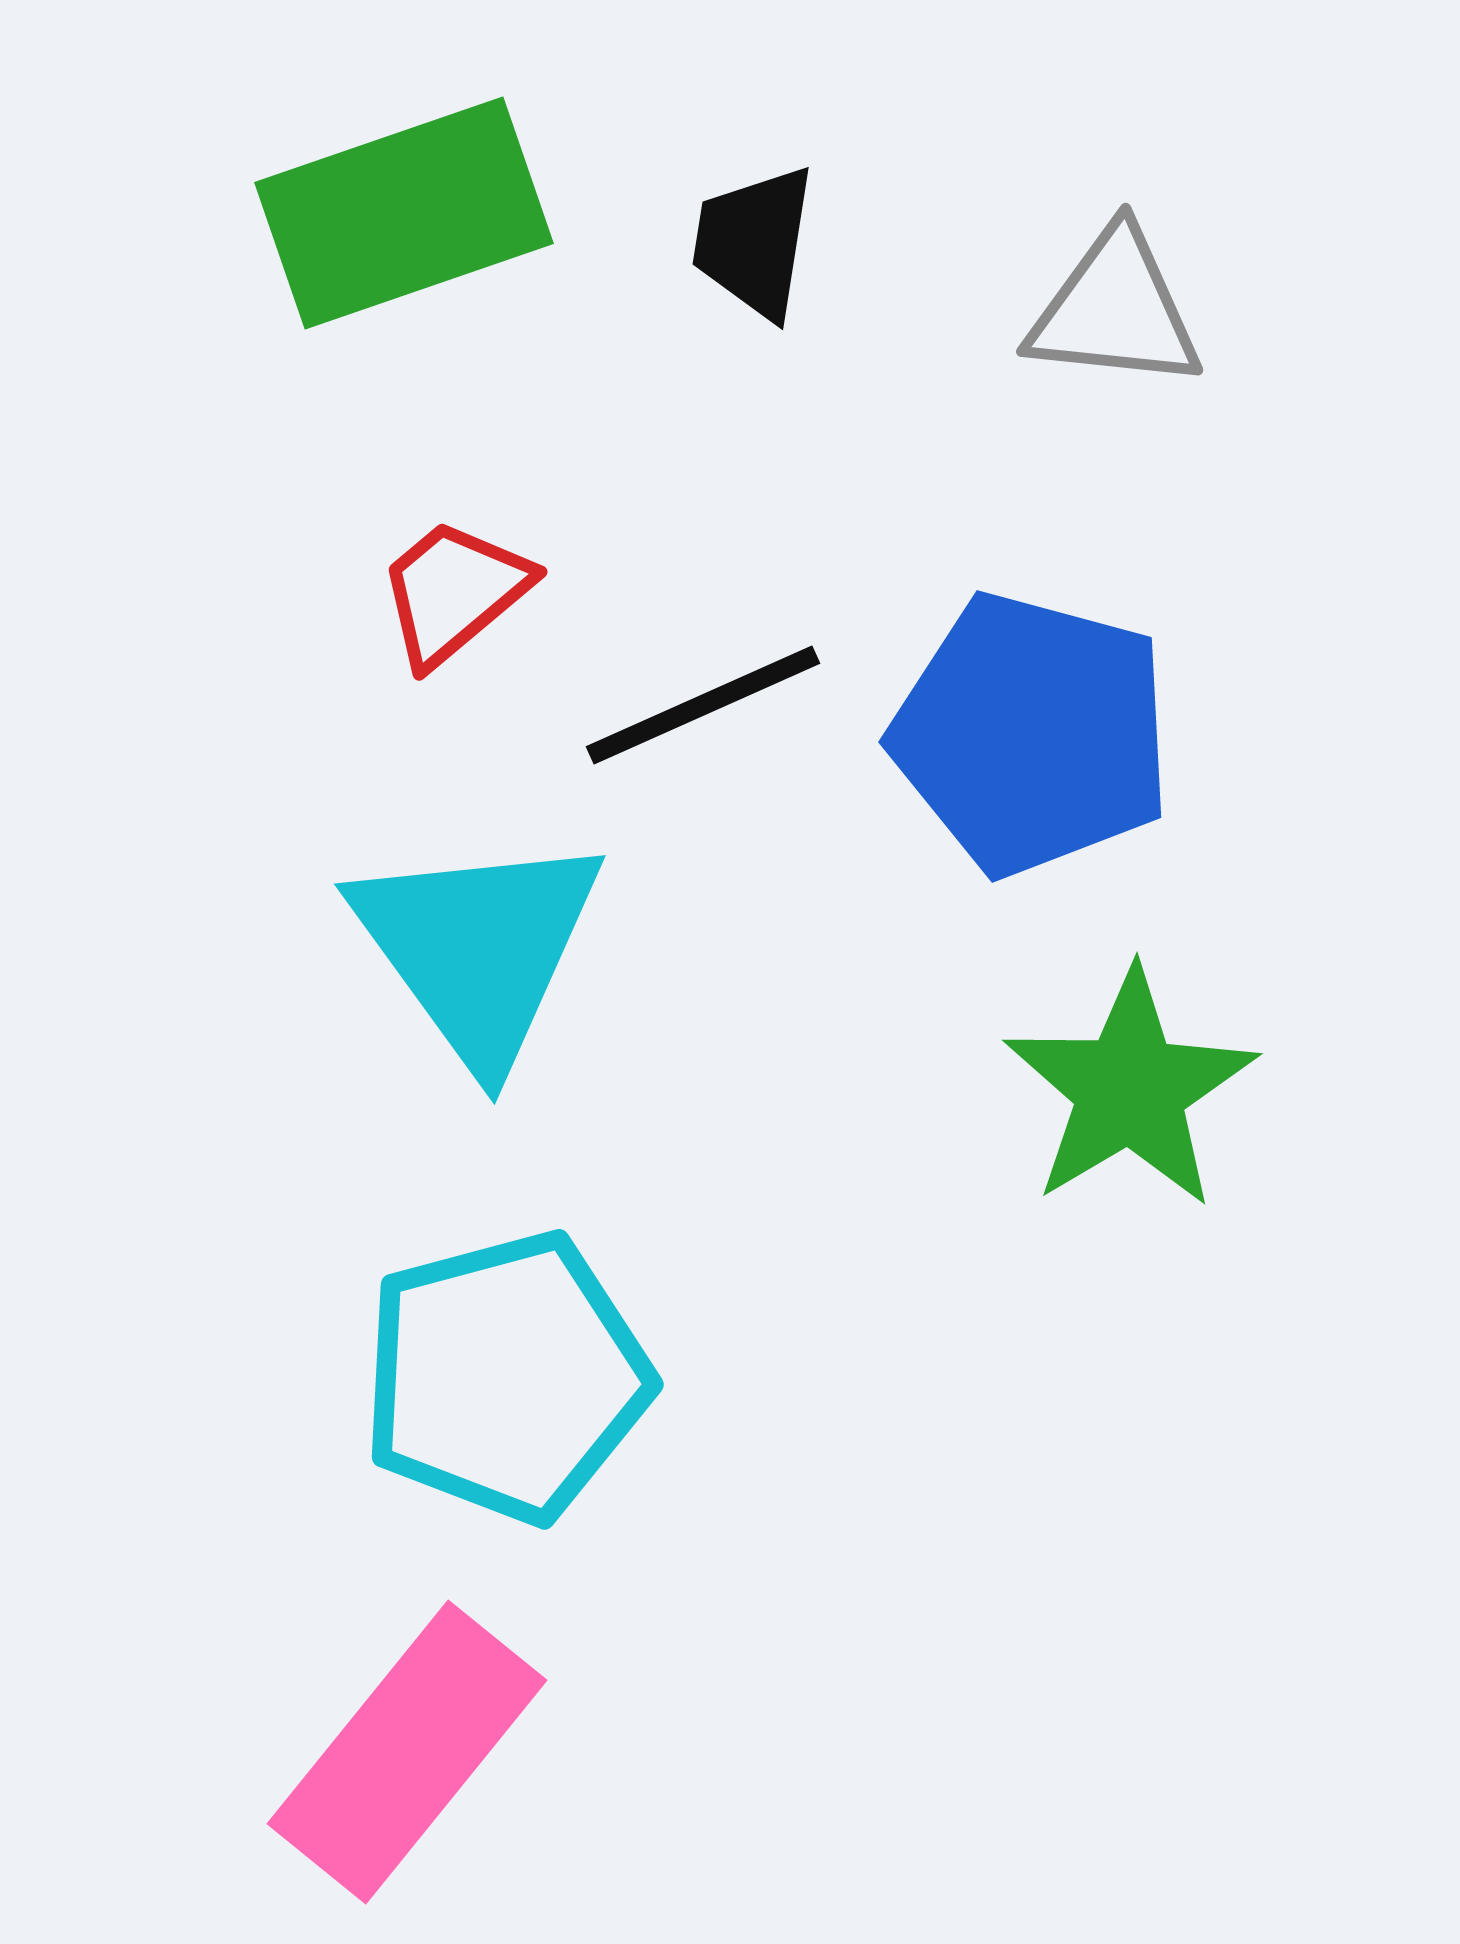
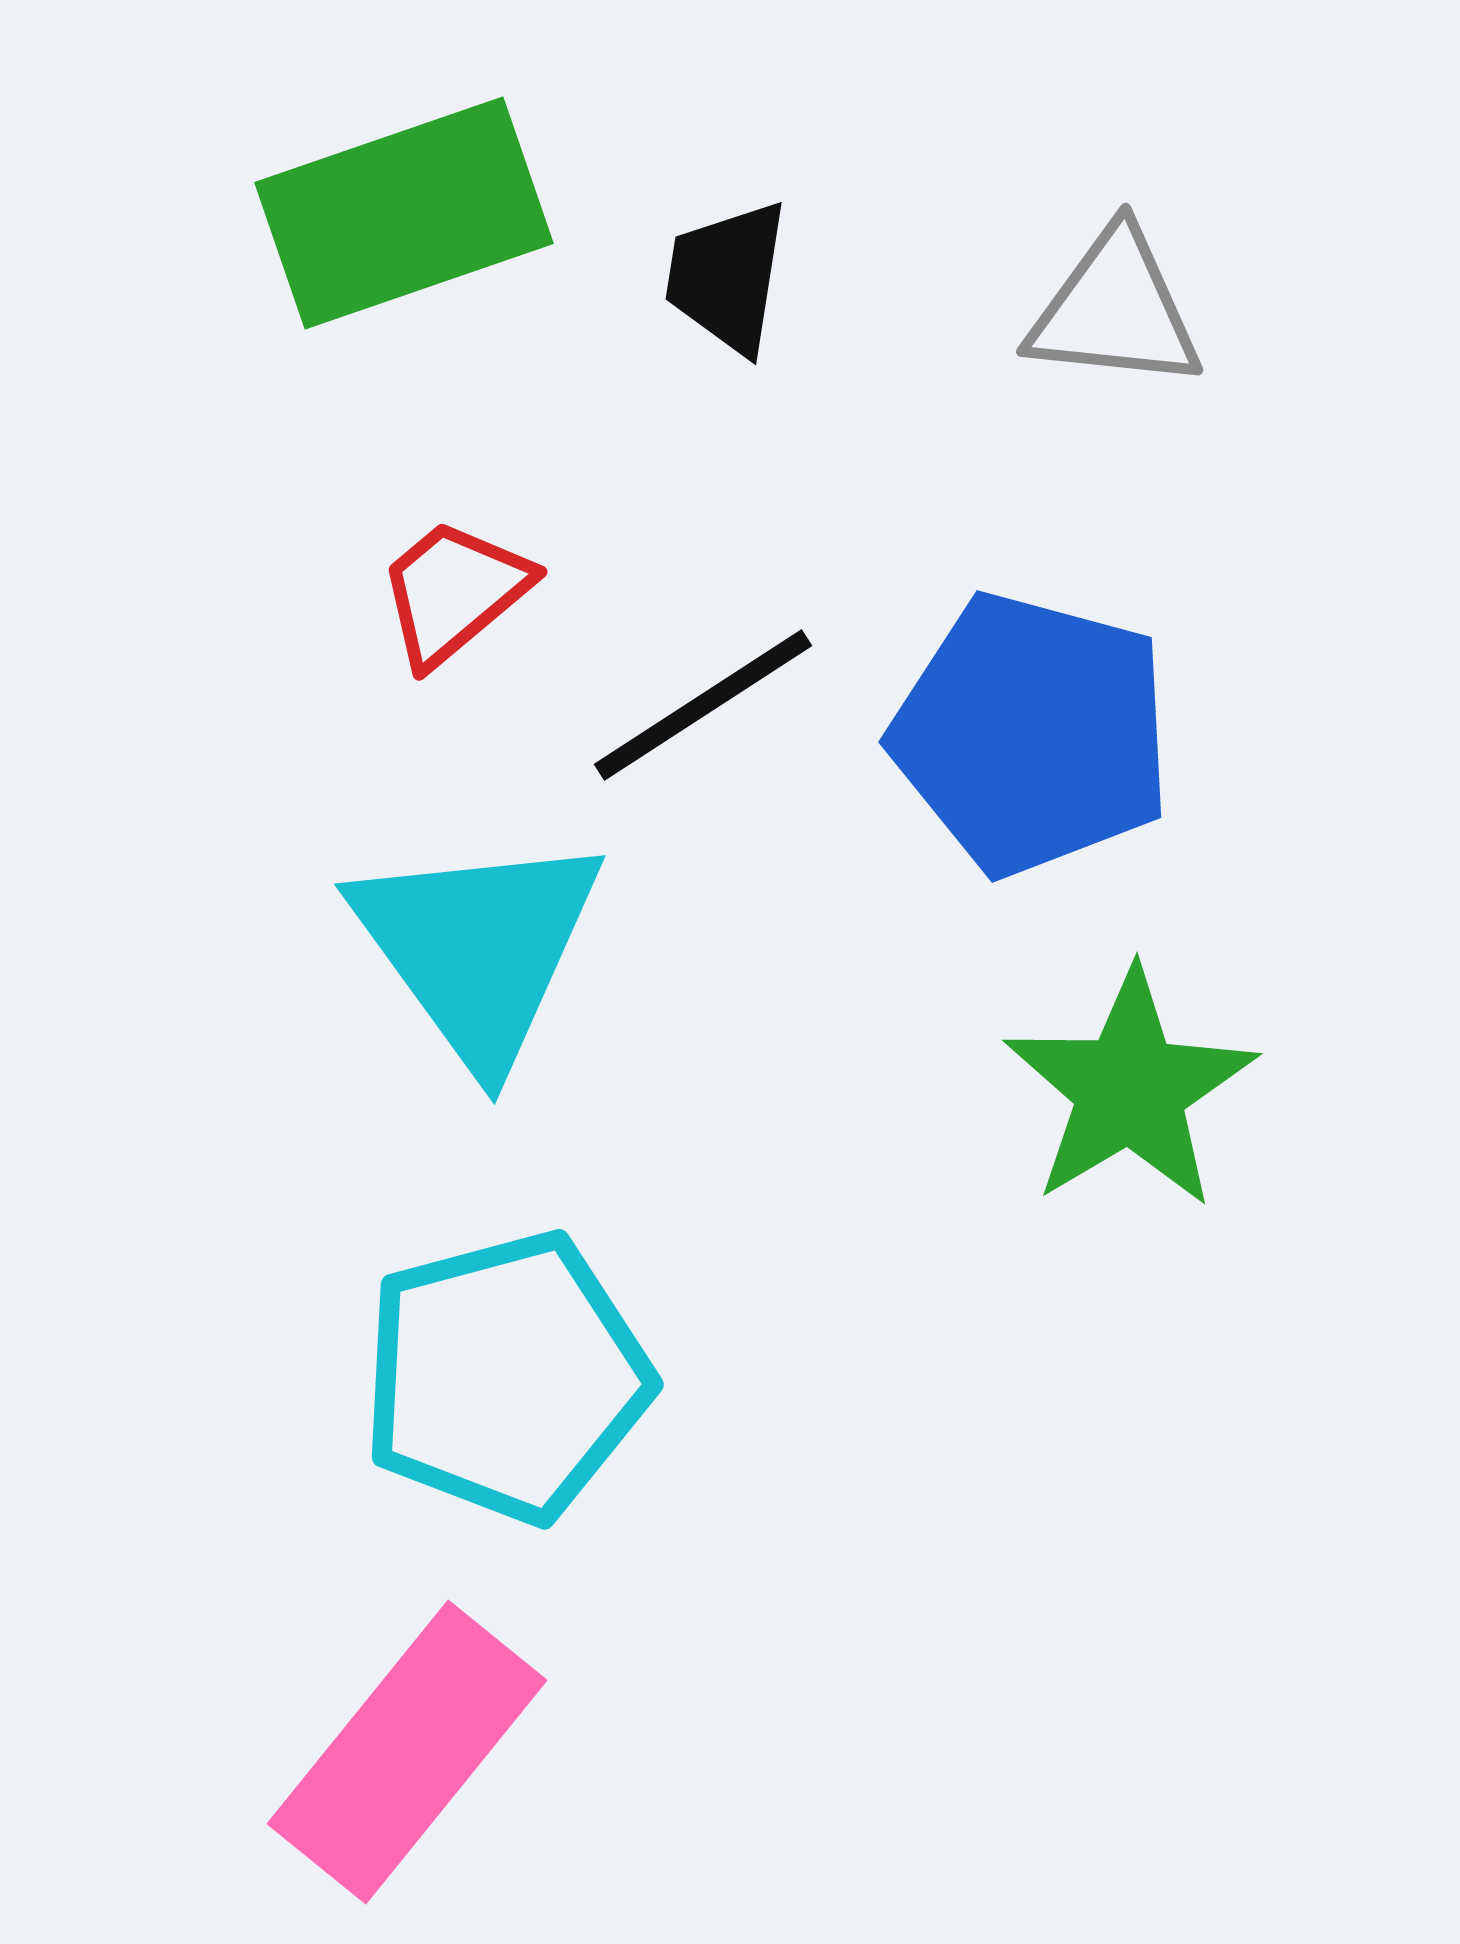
black trapezoid: moved 27 px left, 35 px down
black line: rotated 9 degrees counterclockwise
